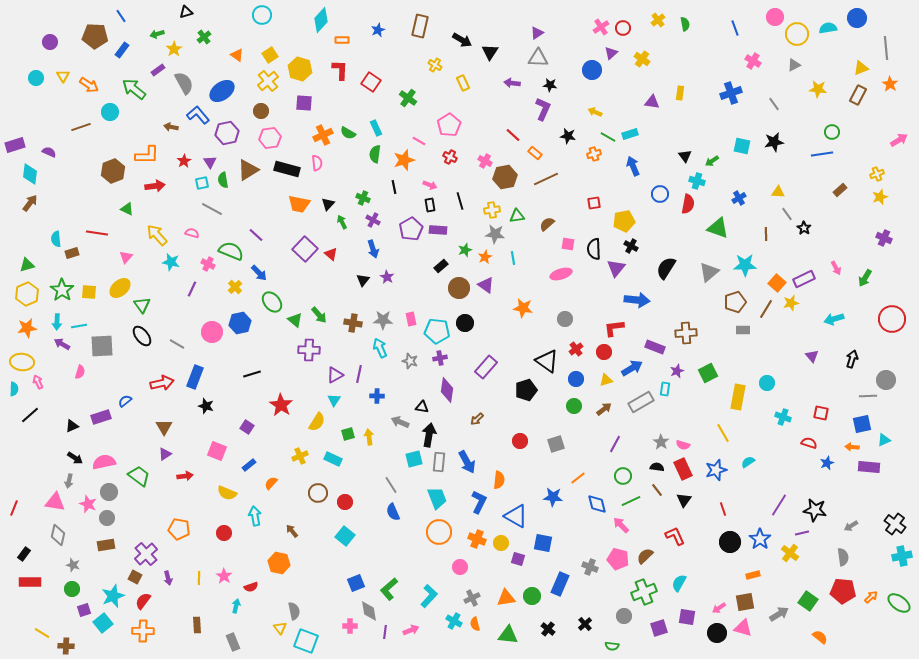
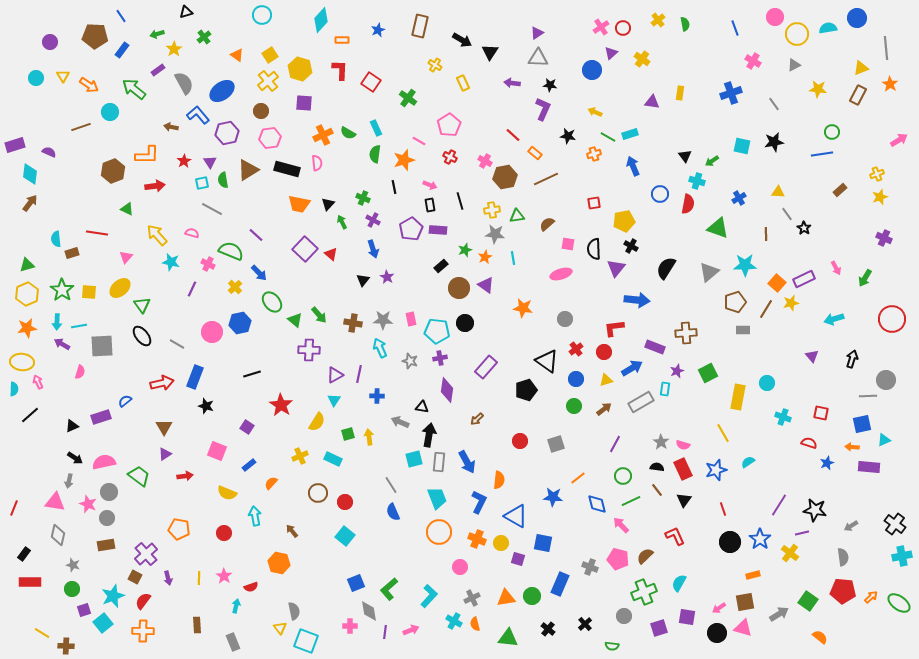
green triangle at (508, 635): moved 3 px down
